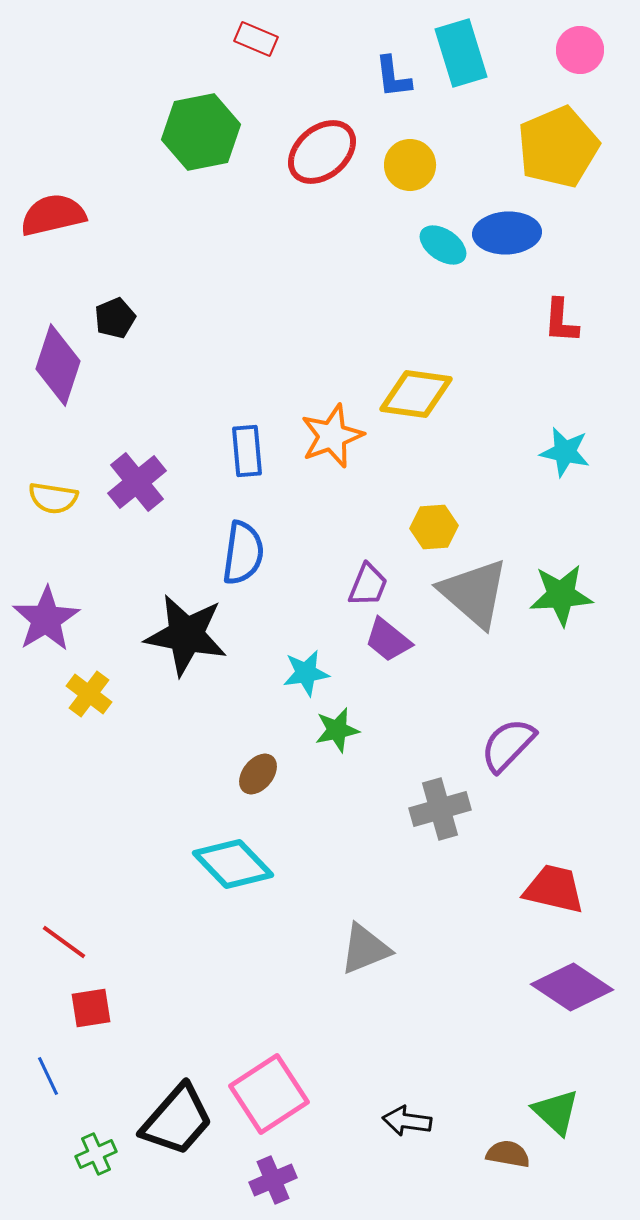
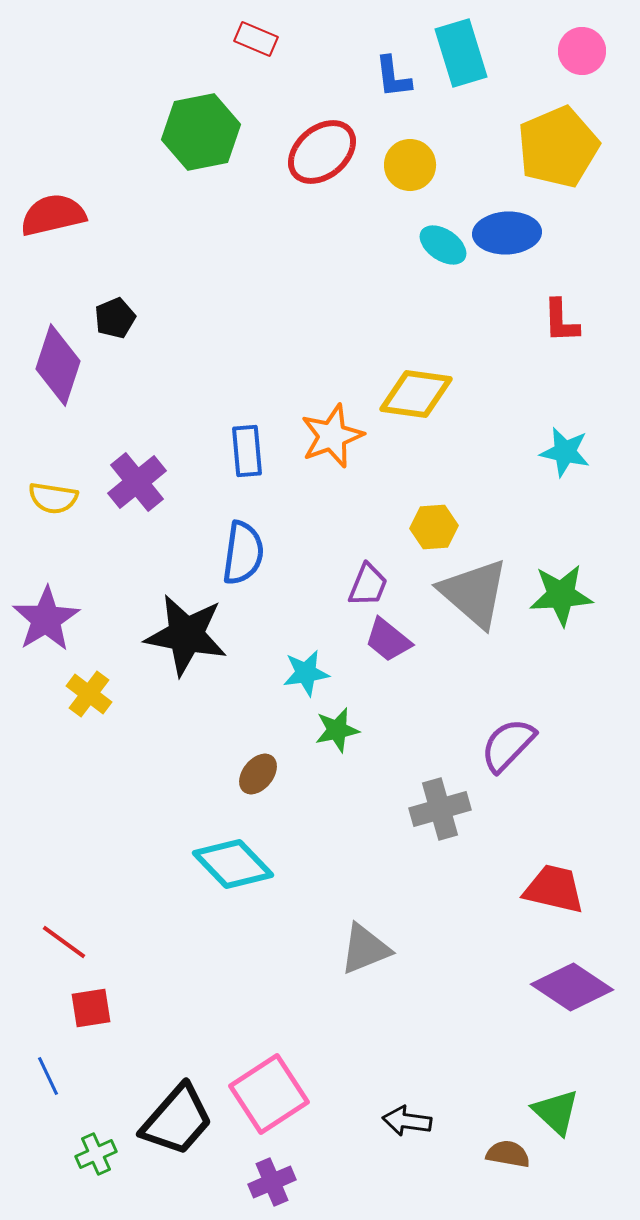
pink circle at (580, 50): moved 2 px right, 1 px down
red L-shape at (561, 321): rotated 6 degrees counterclockwise
purple cross at (273, 1180): moved 1 px left, 2 px down
